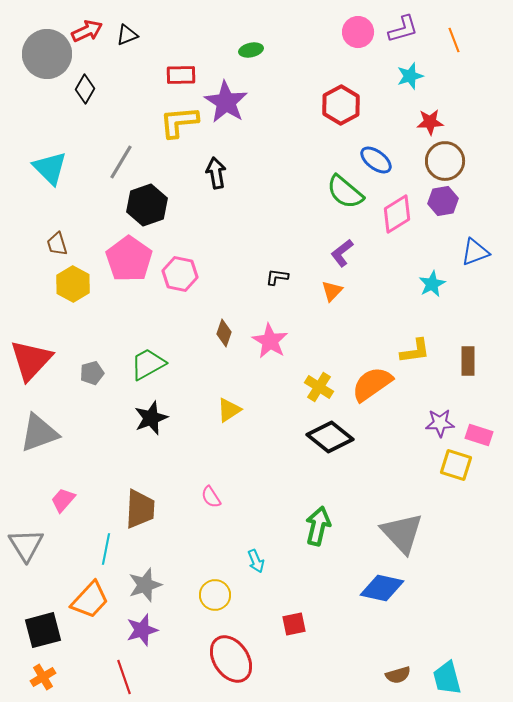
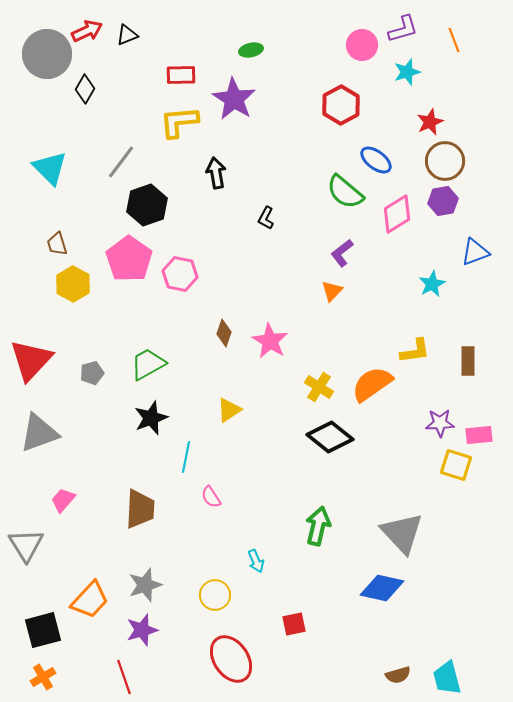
pink circle at (358, 32): moved 4 px right, 13 px down
cyan star at (410, 76): moved 3 px left, 4 px up
purple star at (226, 102): moved 8 px right, 3 px up
red star at (430, 122): rotated 20 degrees counterclockwise
gray line at (121, 162): rotated 6 degrees clockwise
black L-shape at (277, 277): moved 11 px left, 59 px up; rotated 70 degrees counterclockwise
pink rectangle at (479, 435): rotated 24 degrees counterclockwise
cyan line at (106, 549): moved 80 px right, 92 px up
